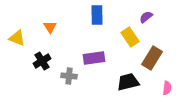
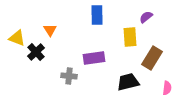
orange triangle: moved 3 px down
yellow rectangle: rotated 30 degrees clockwise
black cross: moved 6 px left, 9 px up; rotated 12 degrees counterclockwise
